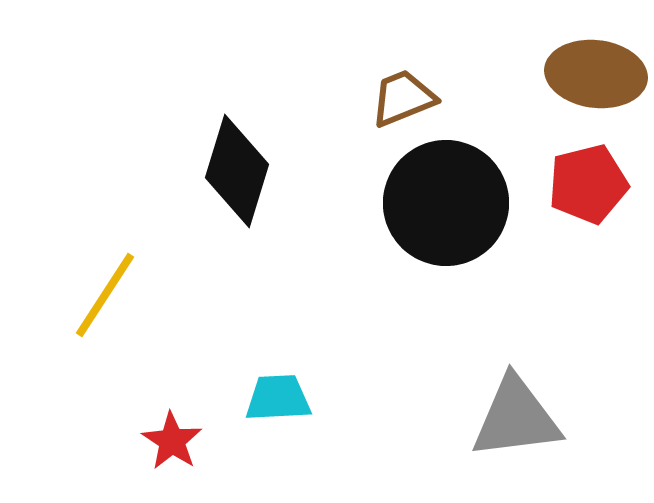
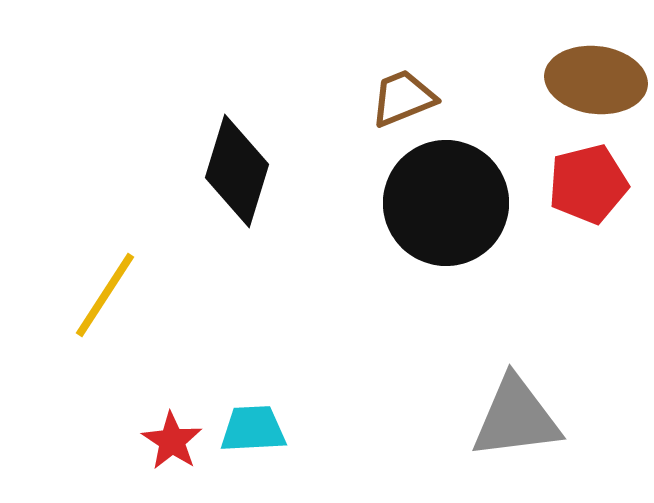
brown ellipse: moved 6 px down
cyan trapezoid: moved 25 px left, 31 px down
